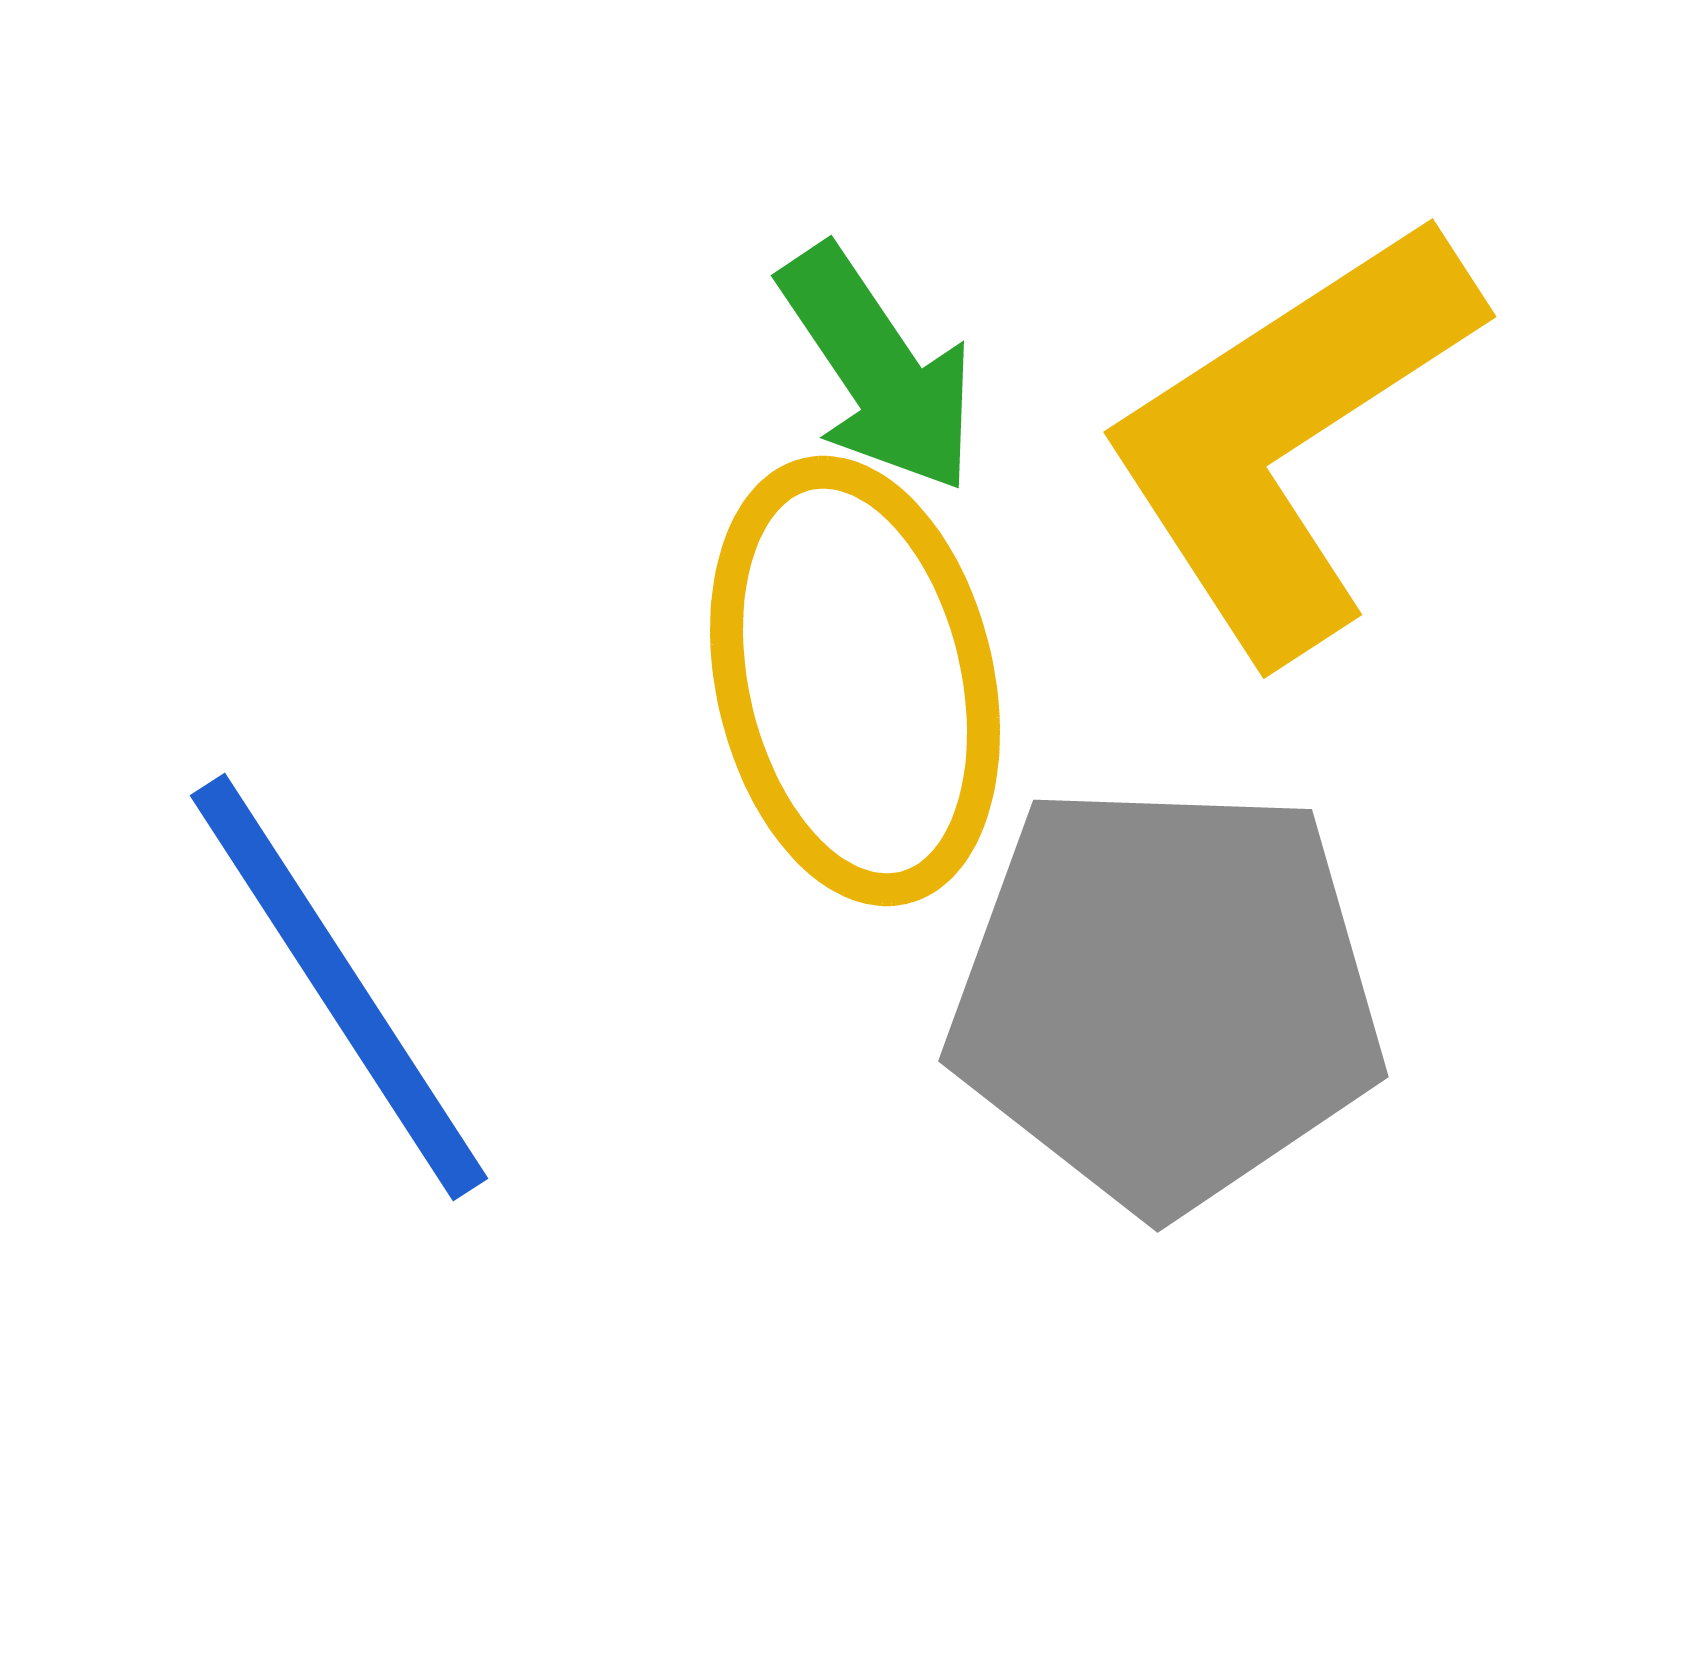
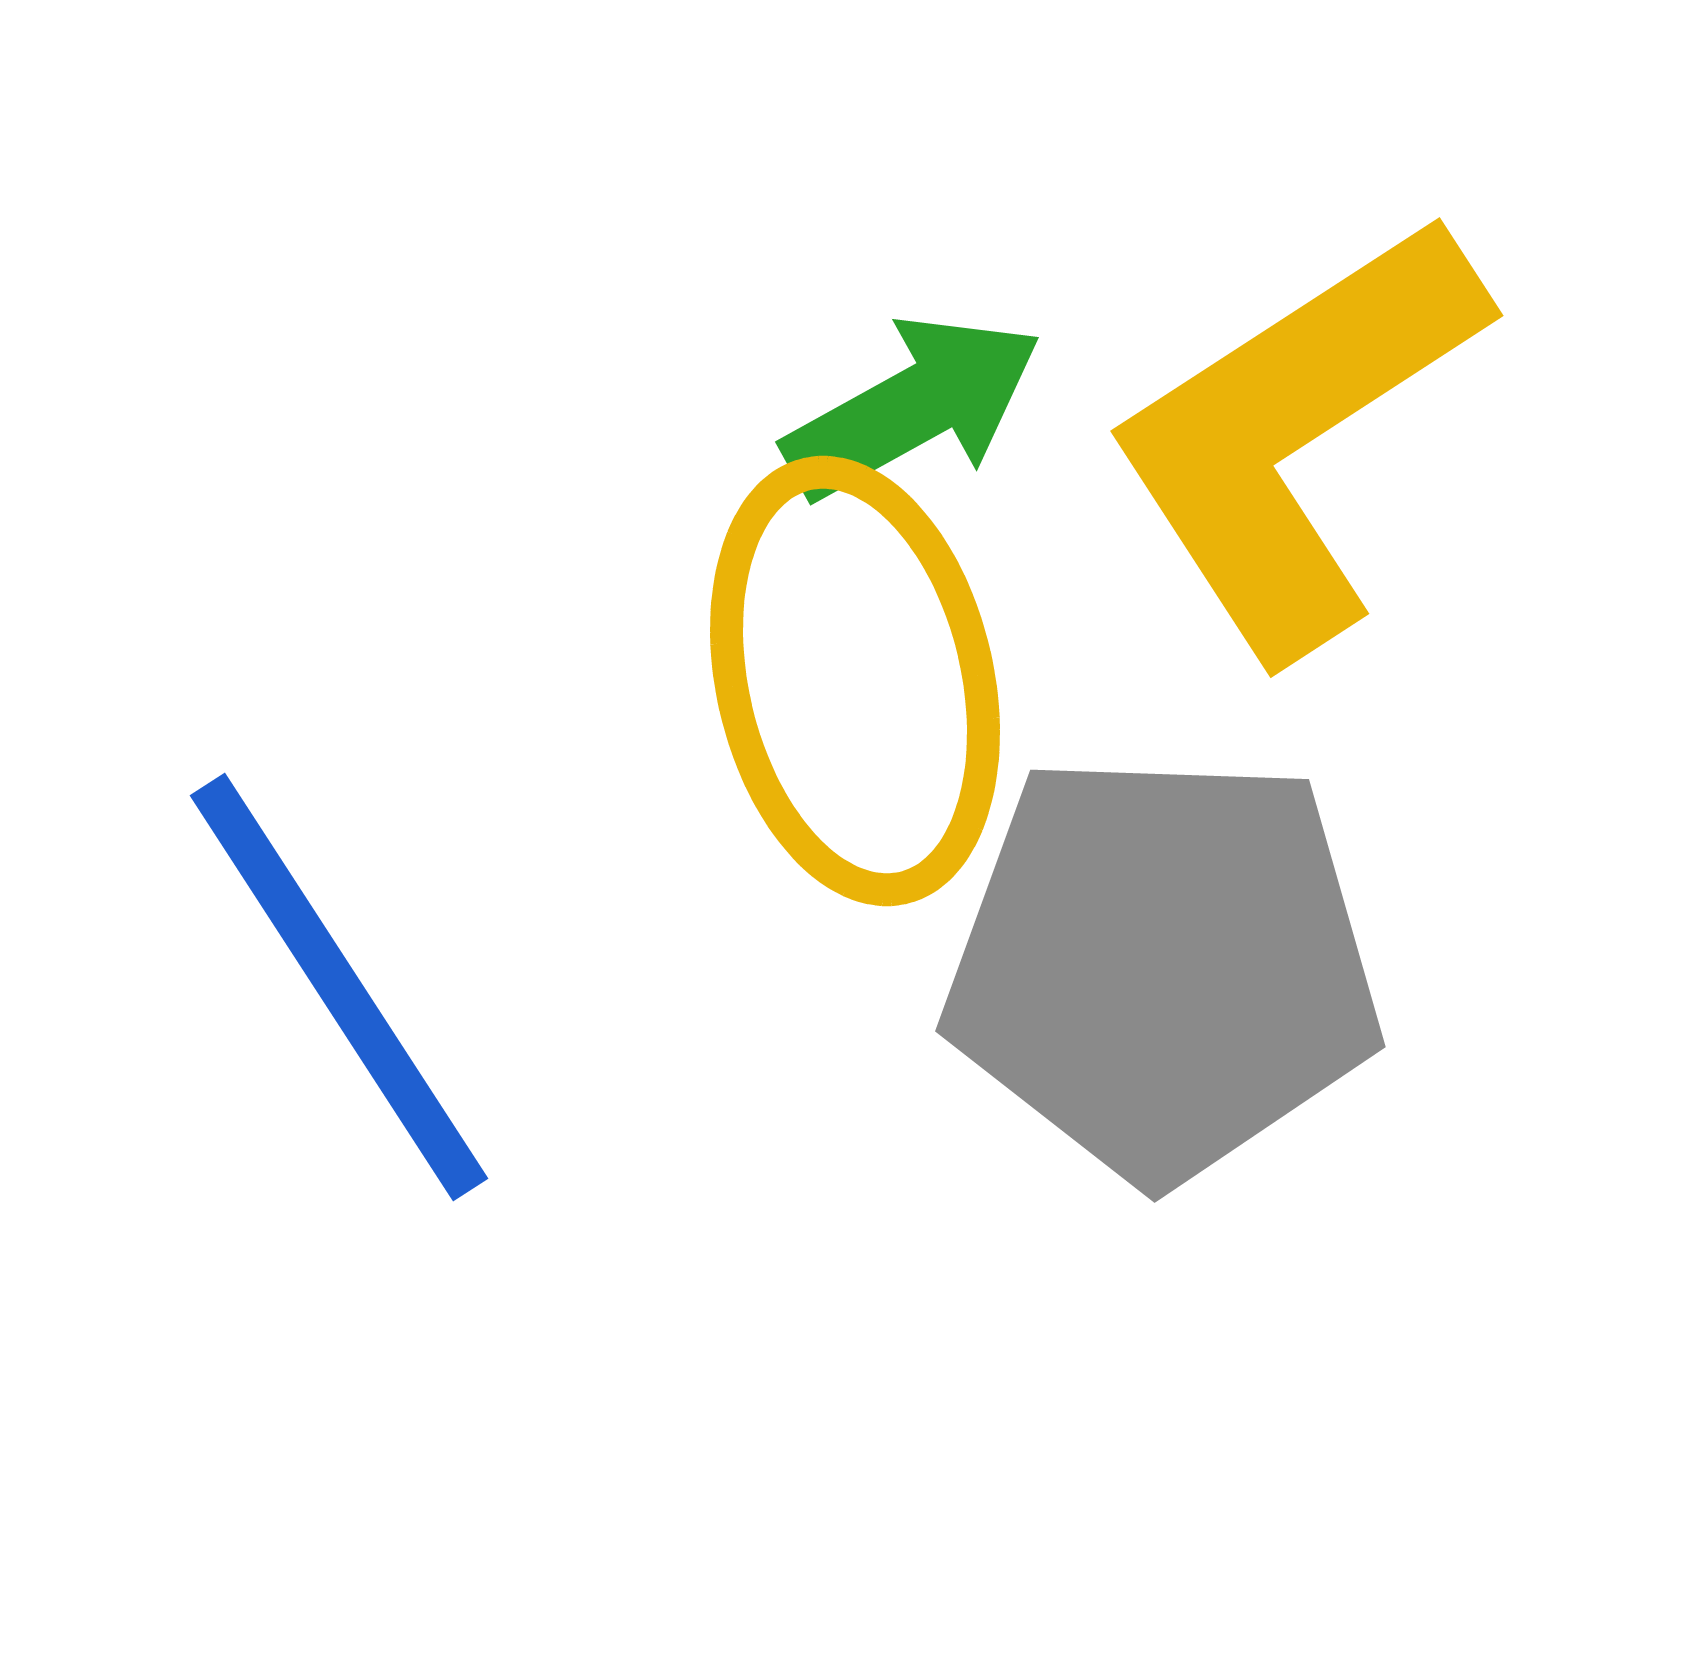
green arrow: moved 35 px right, 38 px down; rotated 85 degrees counterclockwise
yellow L-shape: moved 7 px right, 1 px up
gray pentagon: moved 3 px left, 30 px up
